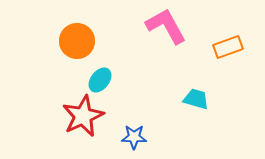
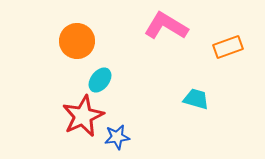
pink L-shape: rotated 30 degrees counterclockwise
blue star: moved 17 px left; rotated 10 degrees counterclockwise
